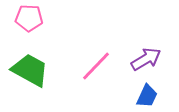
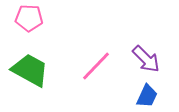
purple arrow: rotated 76 degrees clockwise
